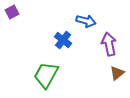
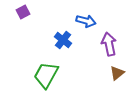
purple square: moved 11 px right
